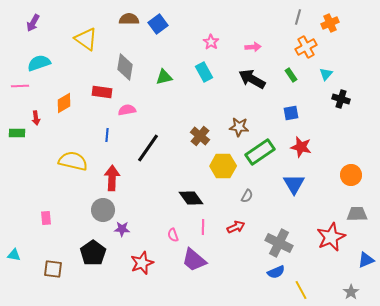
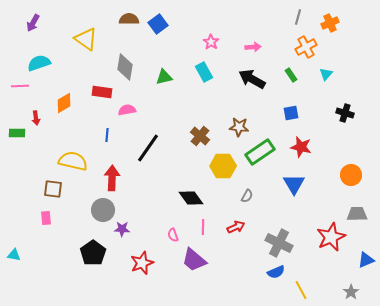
black cross at (341, 99): moved 4 px right, 14 px down
brown square at (53, 269): moved 80 px up
